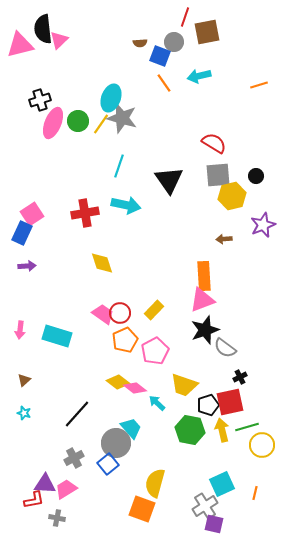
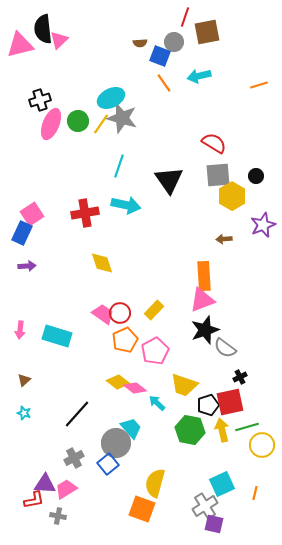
cyan ellipse at (111, 98): rotated 44 degrees clockwise
pink ellipse at (53, 123): moved 2 px left, 1 px down
yellow hexagon at (232, 196): rotated 16 degrees counterclockwise
gray cross at (57, 518): moved 1 px right, 2 px up
